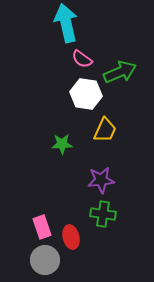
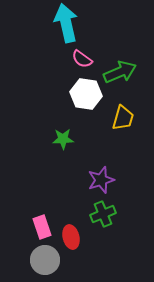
yellow trapezoid: moved 18 px right, 12 px up; rotated 8 degrees counterclockwise
green star: moved 1 px right, 5 px up
purple star: rotated 12 degrees counterclockwise
green cross: rotated 30 degrees counterclockwise
